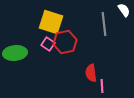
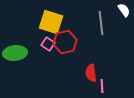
gray line: moved 3 px left, 1 px up
